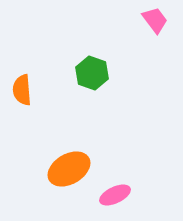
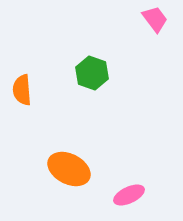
pink trapezoid: moved 1 px up
orange ellipse: rotated 57 degrees clockwise
pink ellipse: moved 14 px right
